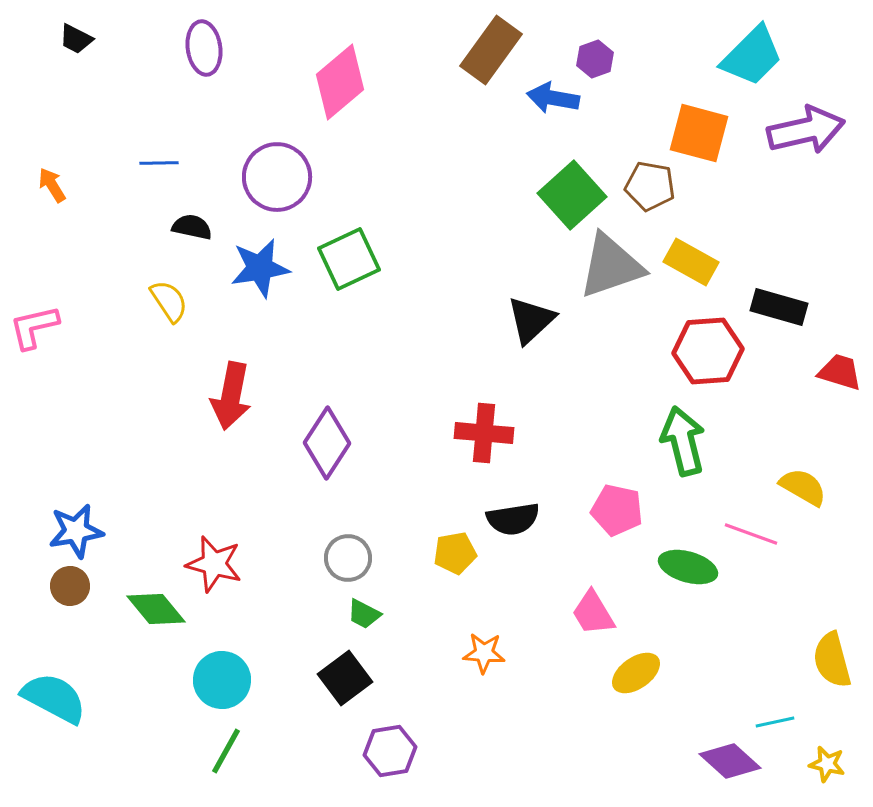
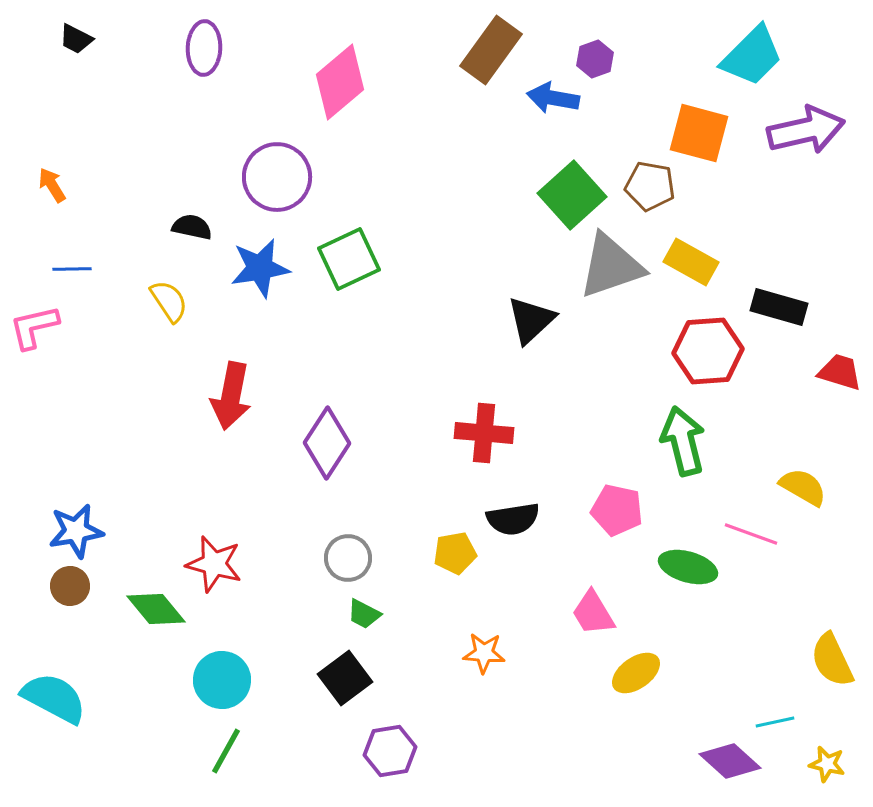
purple ellipse at (204, 48): rotated 10 degrees clockwise
blue line at (159, 163): moved 87 px left, 106 px down
yellow semicircle at (832, 660): rotated 10 degrees counterclockwise
